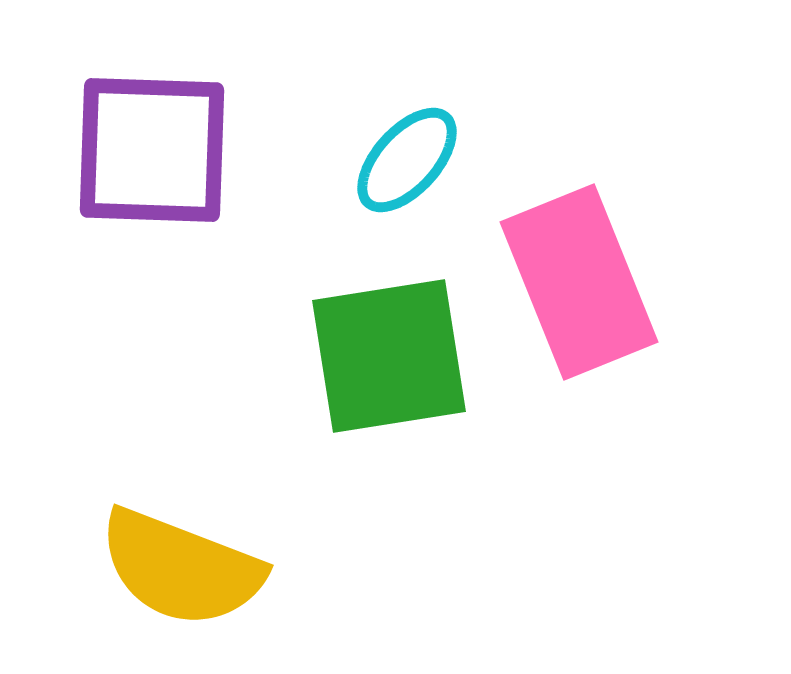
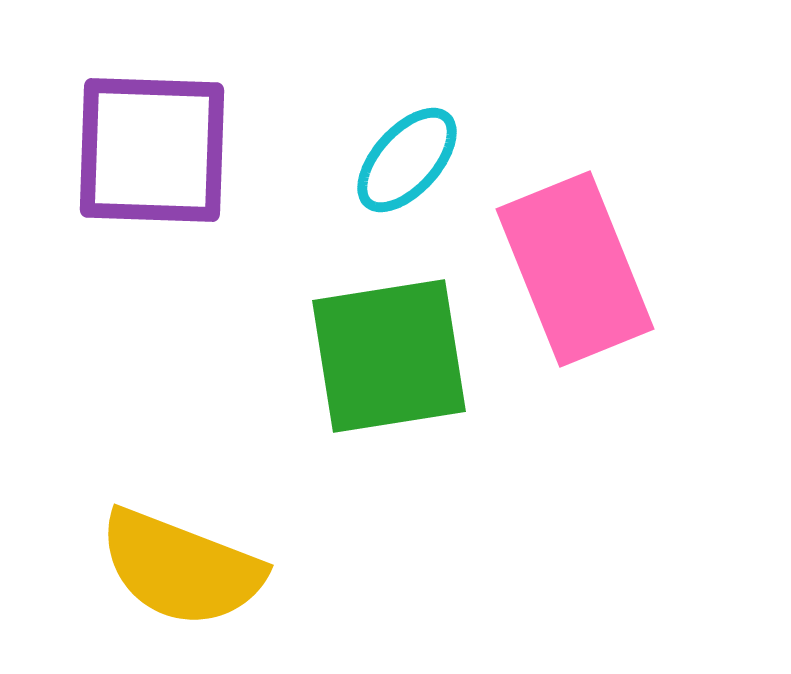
pink rectangle: moved 4 px left, 13 px up
